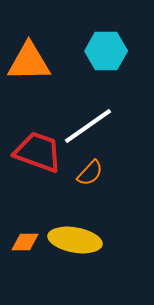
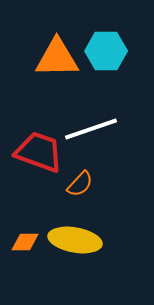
orange triangle: moved 28 px right, 4 px up
white line: moved 3 px right, 3 px down; rotated 16 degrees clockwise
red trapezoid: moved 1 px right
orange semicircle: moved 10 px left, 11 px down
